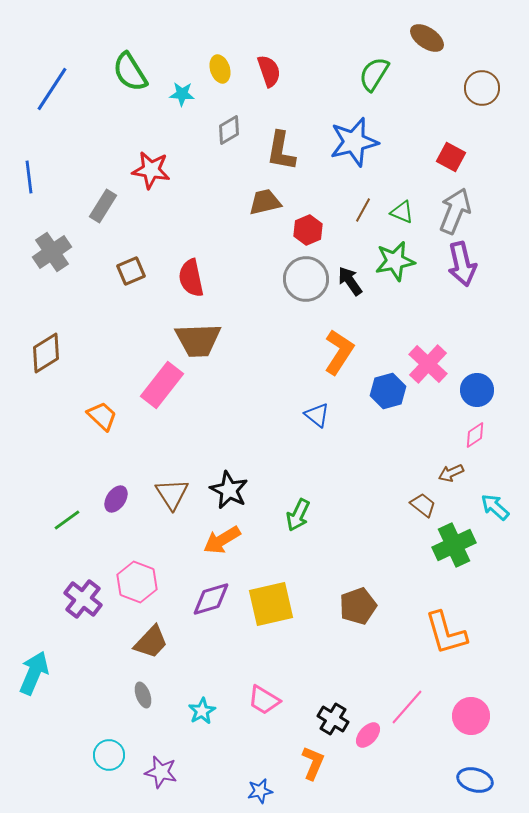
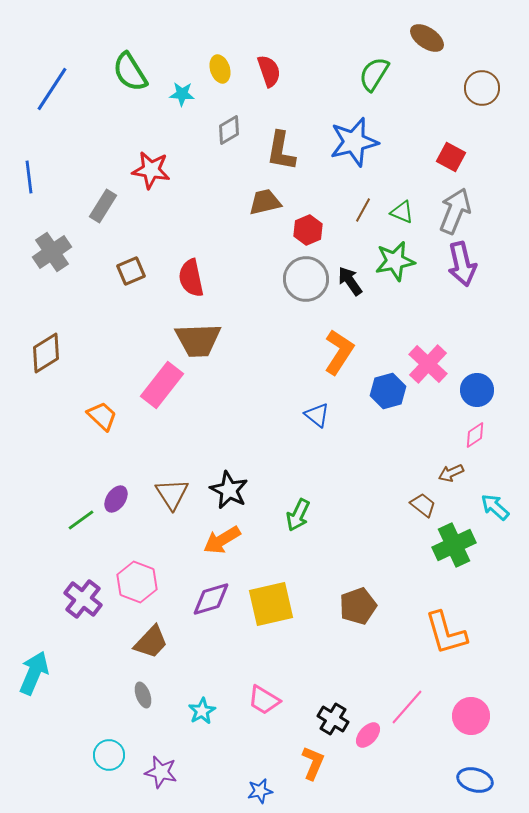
green line at (67, 520): moved 14 px right
